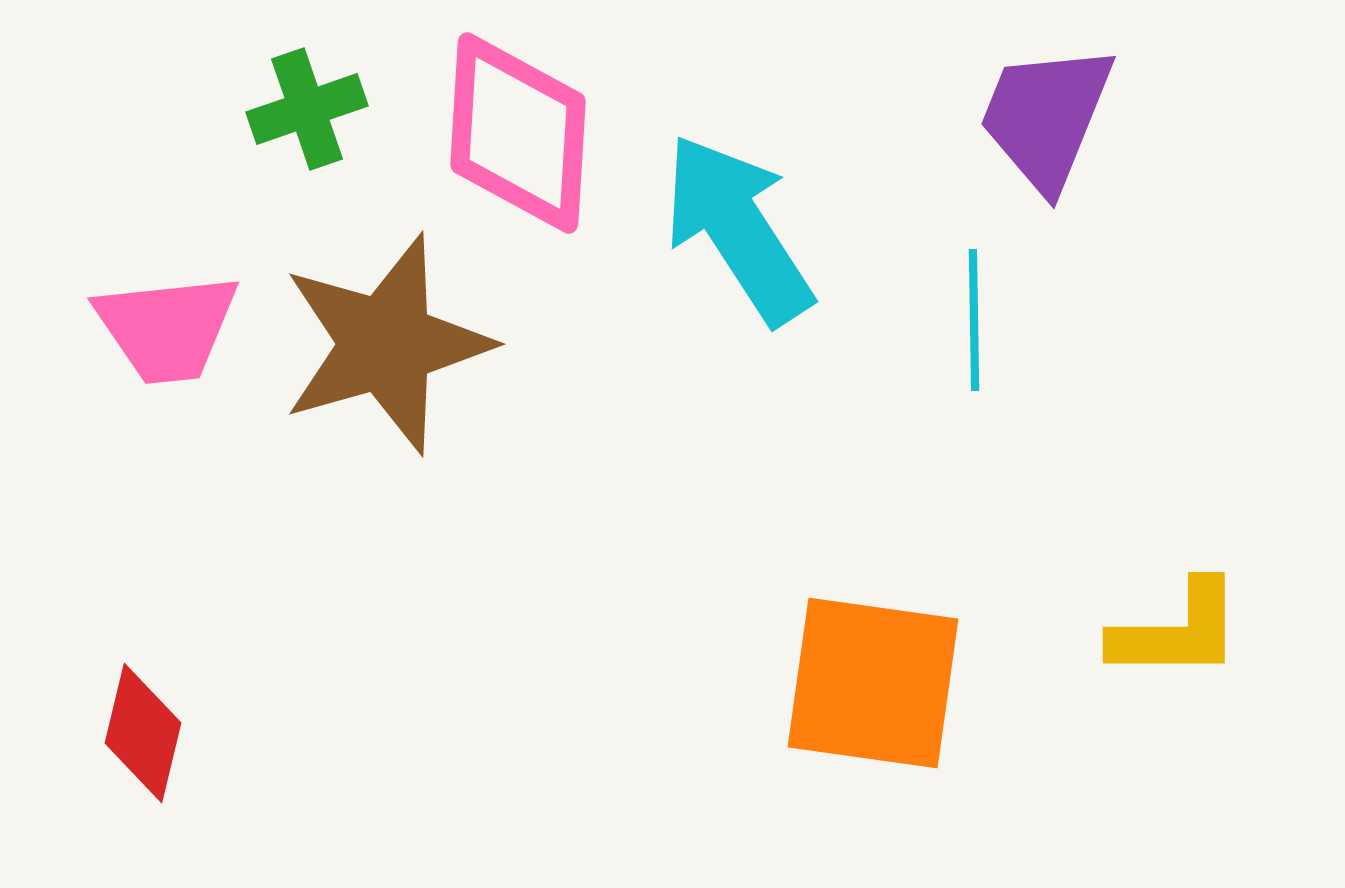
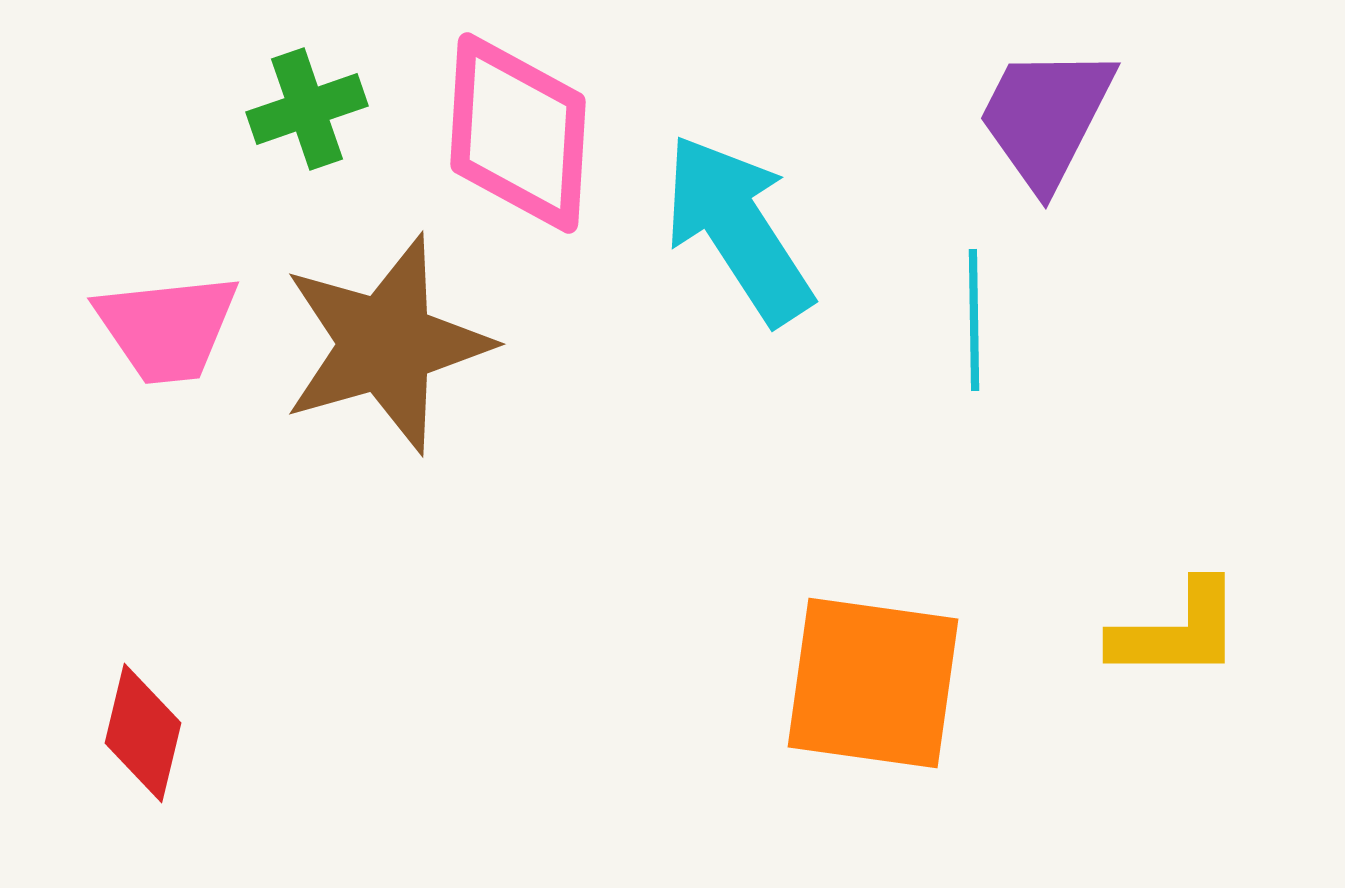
purple trapezoid: rotated 5 degrees clockwise
